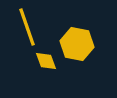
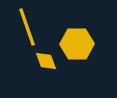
yellow hexagon: rotated 12 degrees counterclockwise
